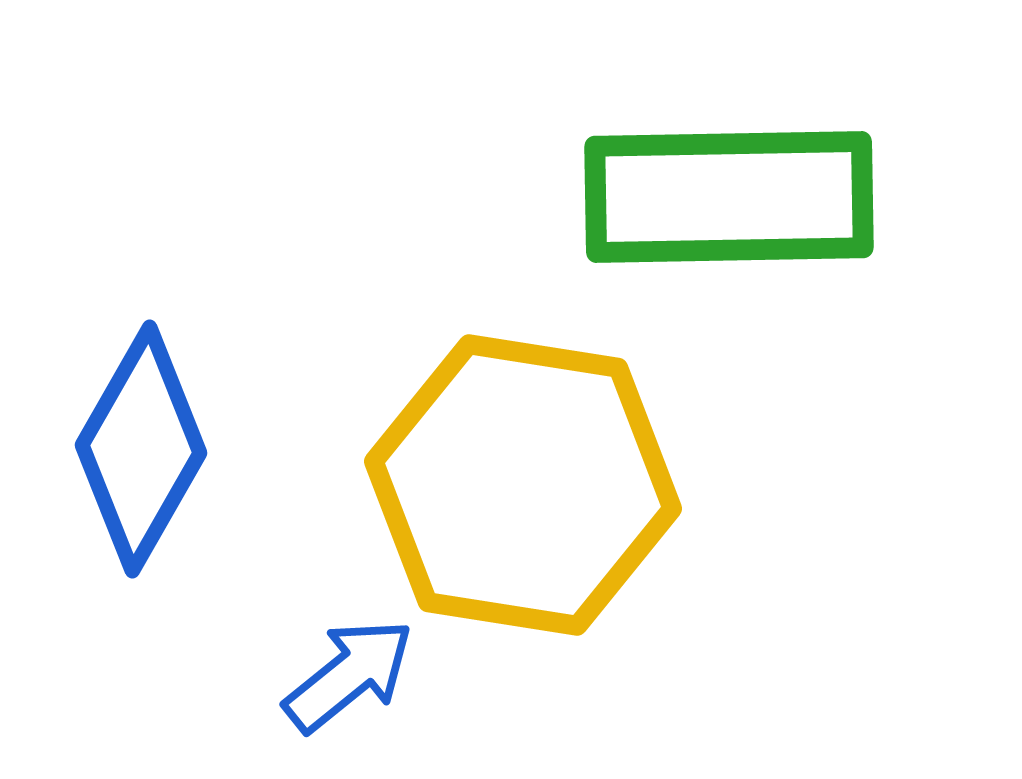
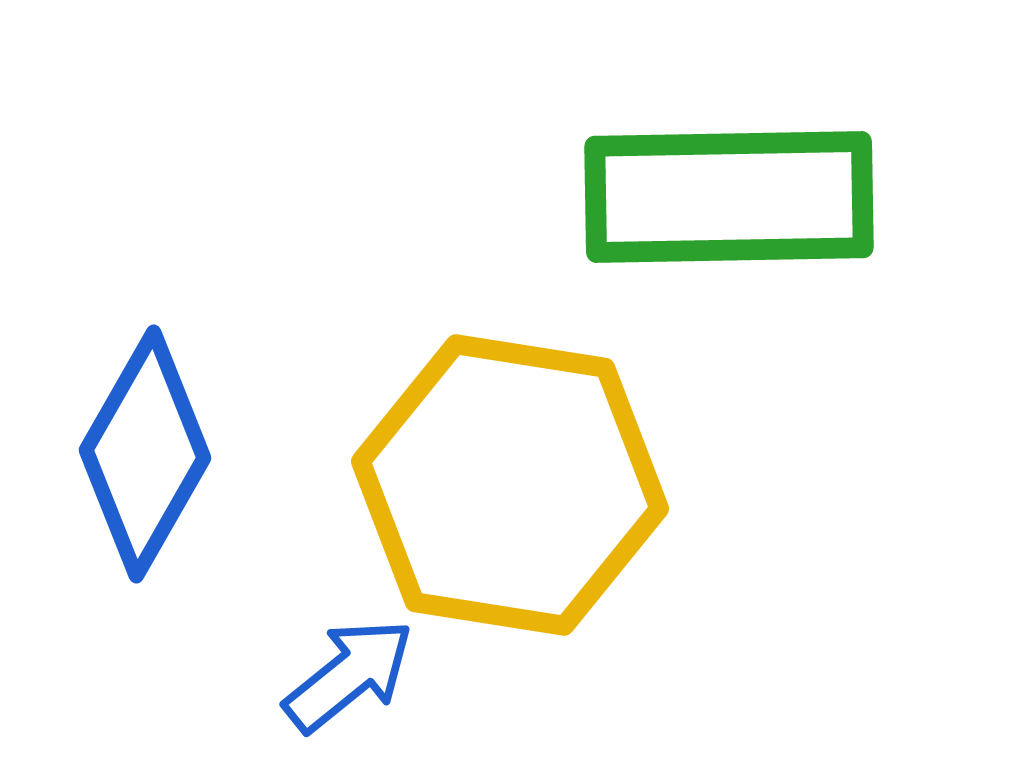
blue diamond: moved 4 px right, 5 px down
yellow hexagon: moved 13 px left
